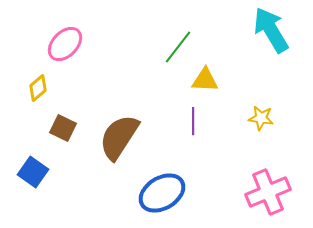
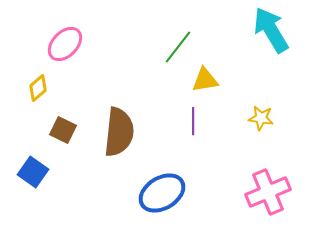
yellow triangle: rotated 12 degrees counterclockwise
brown square: moved 2 px down
brown semicircle: moved 5 px up; rotated 153 degrees clockwise
